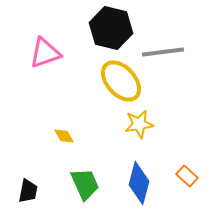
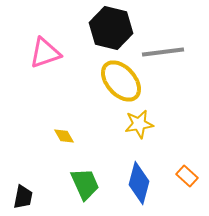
black trapezoid: moved 5 px left, 6 px down
